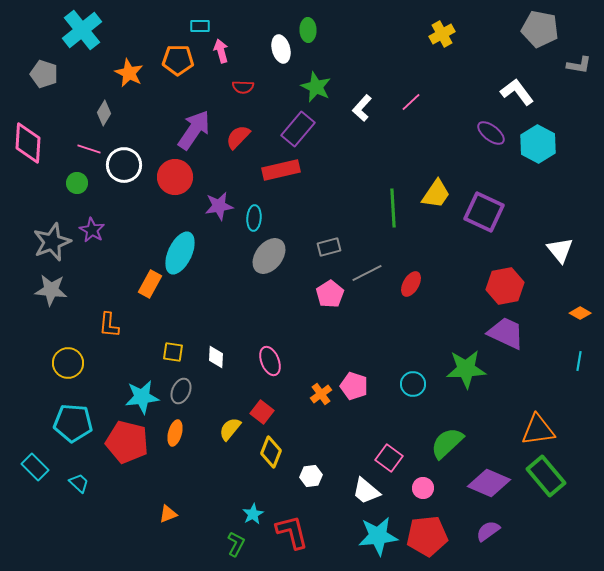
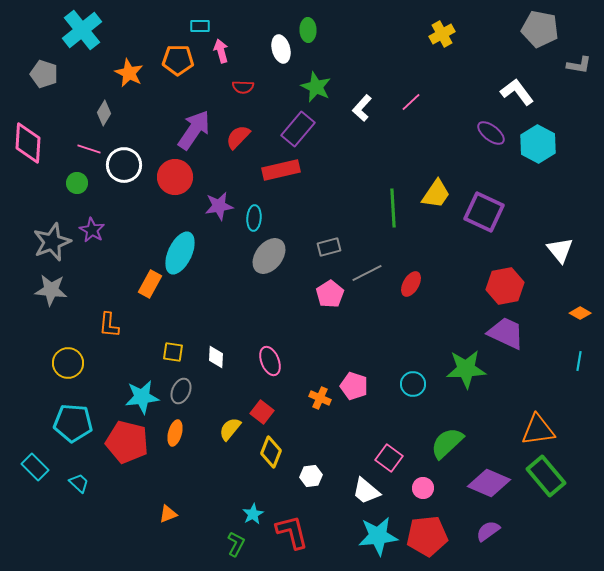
orange cross at (321, 394): moved 1 px left, 4 px down; rotated 30 degrees counterclockwise
